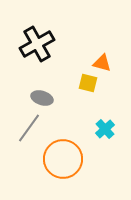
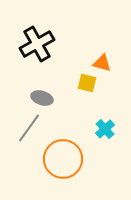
yellow square: moved 1 px left
